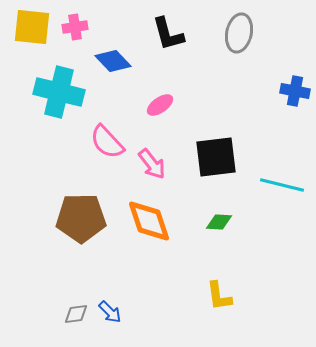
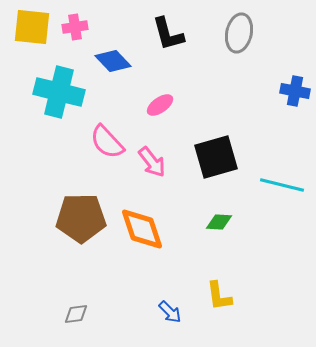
black square: rotated 9 degrees counterclockwise
pink arrow: moved 2 px up
orange diamond: moved 7 px left, 8 px down
blue arrow: moved 60 px right
